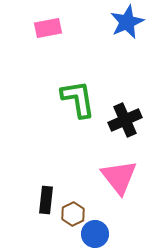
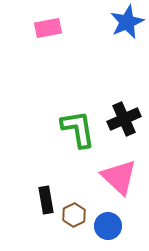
green L-shape: moved 30 px down
black cross: moved 1 px left, 1 px up
pink triangle: rotated 9 degrees counterclockwise
black rectangle: rotated 16 degrees counterclockwise
brown hexagon: moved 1 px right, 1 px down
blue circle: moved 13 px right, 8 px up
